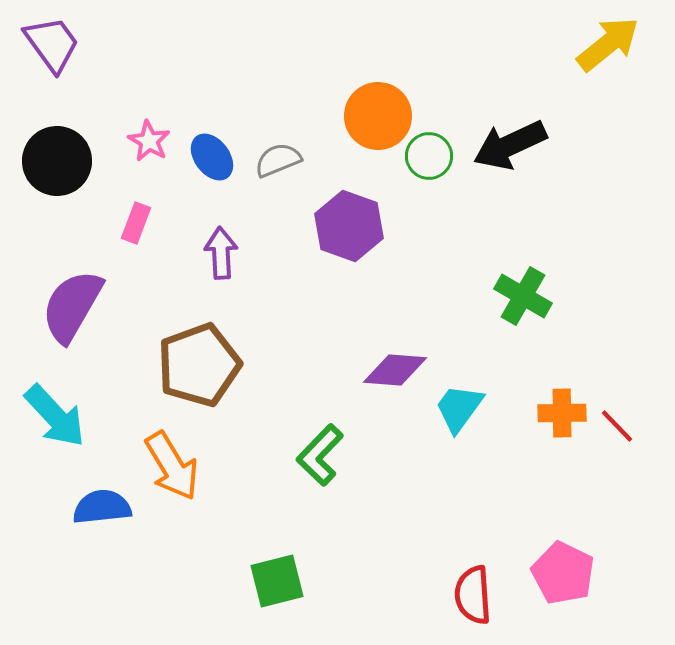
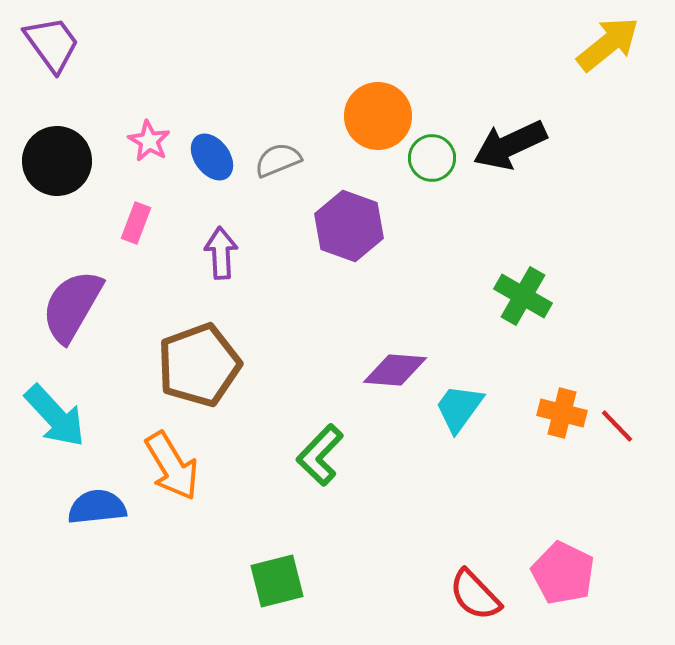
green circle: moved 3 px right, 2 px down
orange cross: rotated 15 degrees clockwise
blue semicircle: moved 5 px left
red semicircle: moved 2 px right; rotated 40 degrees counterclockwise
